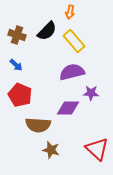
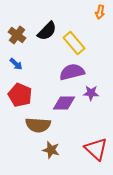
orange arrow: moved 30 px right
brown cross: rotated 18 degrees clockwise
yellow rectangle: moved 2 px down
blue arrow: moved 1 px up
purple diamond: moved 4 px left, 5 px up
red triangle: moved 1 px left
